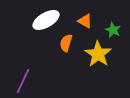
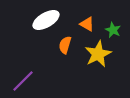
orange triangle: moved 2 px right, 3 px down
orange semicircle: moved 1 px left, 2 px down
yellow star: rotated 12 degrees clockwise
purple line: rotated 20 degrees clockwise
